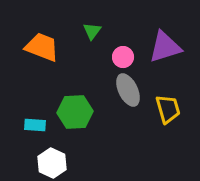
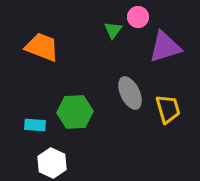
green triangle: moved 21 px right, 1 px up
pink circle: moved 15 px right, 40 px up
gray ellipse: moved 2 px right, 3 px down
